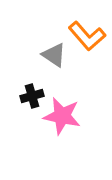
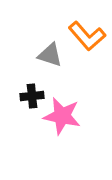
gray triangle: moved 4 px left; rotated 16 degrees counterclockwise
black cross: rotated 10 degrees clockwise
